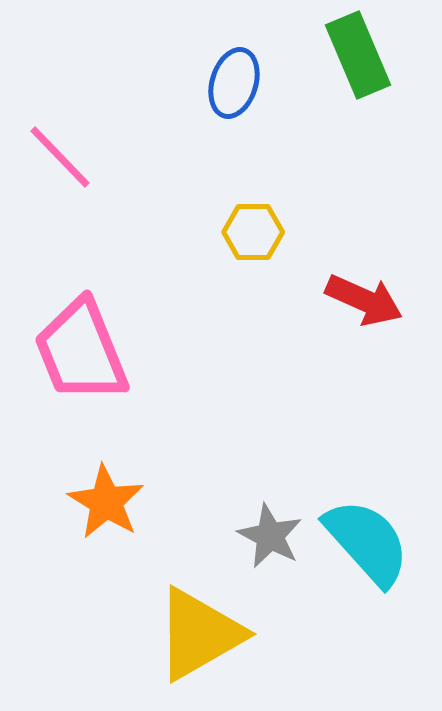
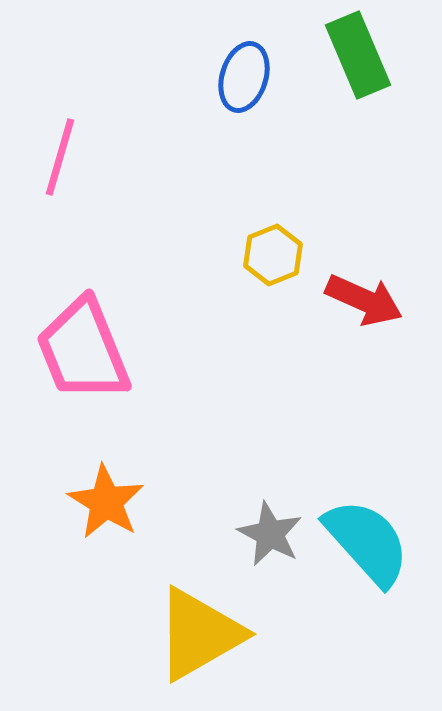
blue ellipse: moved 10 px right, 6 px up
pink line: rotated 60 degrees clockwise
yellow hexagon: moved 20 px right, 23 px down; rotated 22 degrees counterclockwise
pink trapezoid: moved 2 px right, 1 px up
gray star: moved 2 px up
